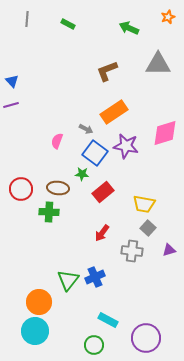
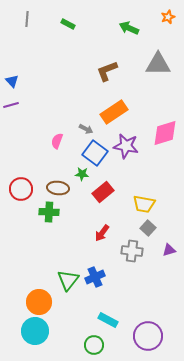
purple circle: moved 2 px right, 2 px up
